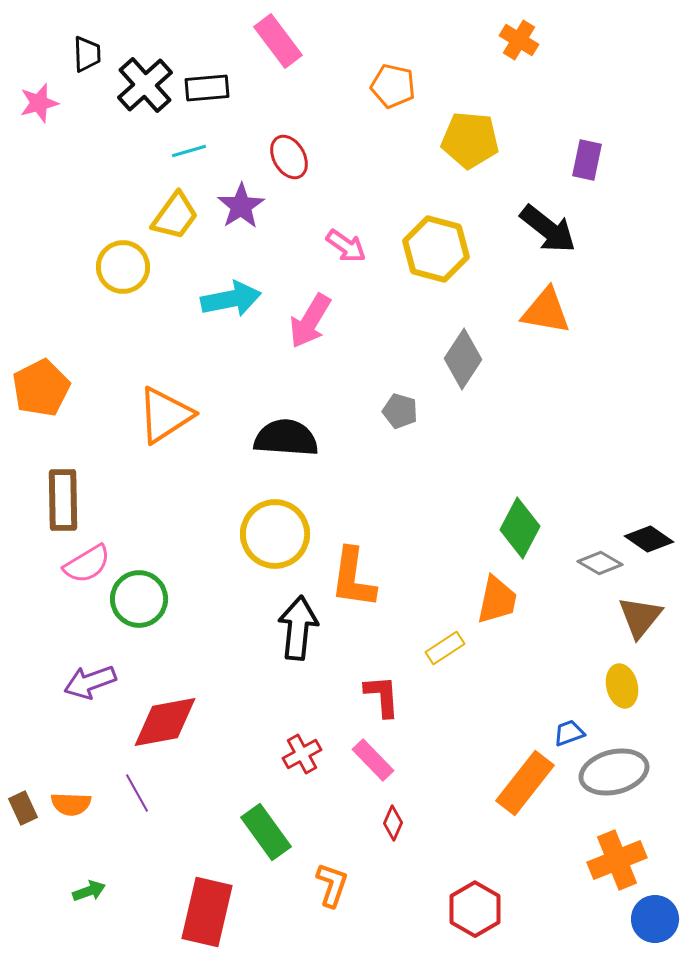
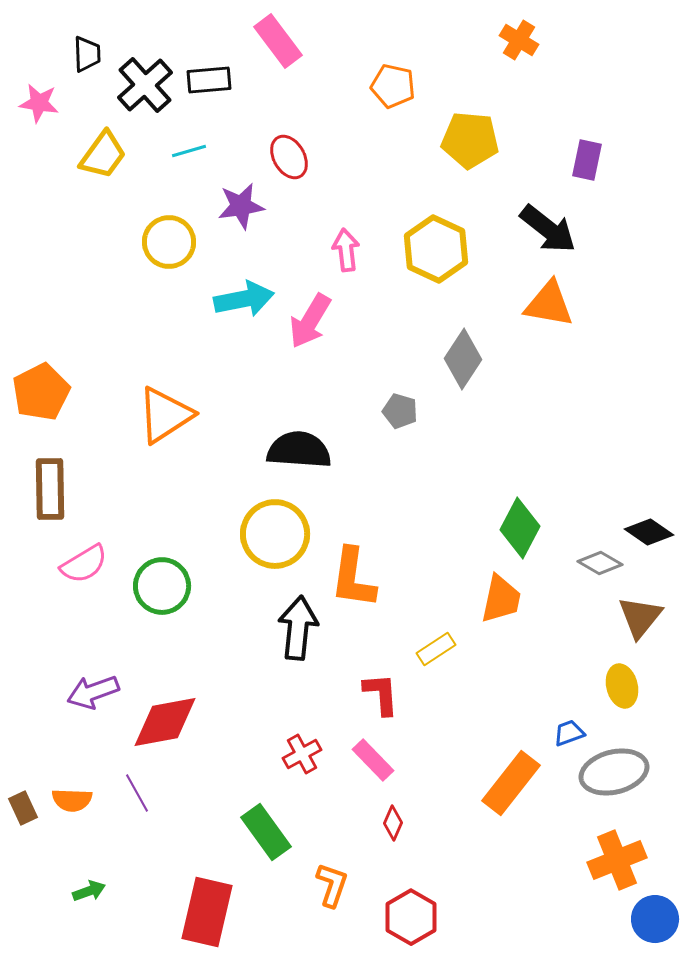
black rectangle at (207, 88): moved 2 px right, 8 px up
pink star at (39, 103): rotated 24 degrees clockwise
purple star at (241, 206): rotated 24 degrees clockwise
yellow trapezoid at (175, 216): moved 72 px left, 61 px up
pink arrow at (346, 246): moved 4 px down; rotated 132 degrees counterclockwise
yellow hexagon at (436, 249): rotated 10 degrees clockwise
yellow circle at (123, 267): moved 46 px right, 25 px up
cyan arrow at (231, 299): moved 13 px right
orange triangle at (546, 311): moved 3 px right, 7 px up
orange pentagon at (41, 388): moved 4 px down
black semicircle at (286, 438): moved 13 px right, 12 px down
brown rectangle at (63, 500): moved 13 px left, 11 px up
black diamond at (649, 539): moved 7 px up
pink semicircle at (87, 564): moved 3 px left
green circle at (139, 599): moved 23 px right, 13 px up
orange trapezoid at (497, 600): moved 4 px right, 1 px up
yellow rectangle at (445, 648): moved 9 px left, 1 px down
purple arrow at (90, 682): moved 3 px right, 10 px down
red L-shape at (382, 696): moved 1 px left, 2 px up
orange rectangle at (525, 783): moved 14 px left
orange semicircle at (71, 804): moved 1 px right, 4 px up
red hexagon at (475, 909): moved 64 px left, 8 px down
